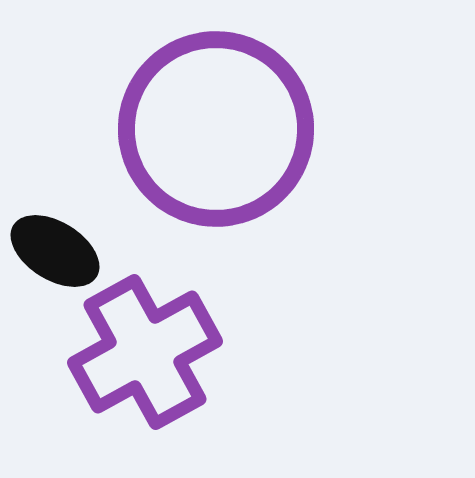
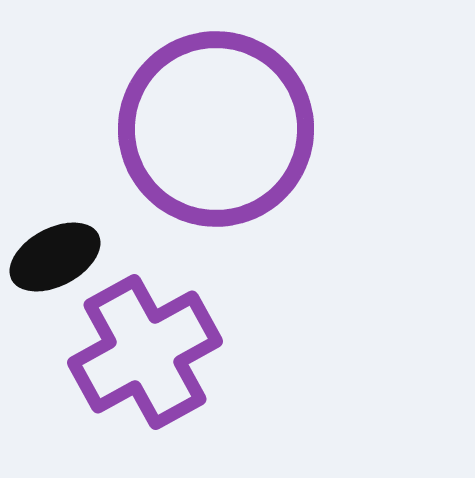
black ellipse: moved 6 px down; rotated 60 degrees counterclockwise
